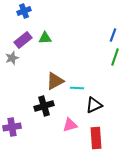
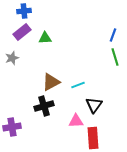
blue cross: rotated 16 degrees clockwise
purple rectangle: moved 1 px left, 8 px up
green line: rotated 36 degrees counterclockwise
brown triangle: moved 4 px left, 1 px down
cyan line: moved 1 px right, 3 px up; rotated 24 degrees counterclockwise
black triangle: rotated 30 degrees counterclockwise
pink triangle: moved 6 px right, 4 px up; rotated 14 degrees clockwise
red rectangle: moved 3 px left
